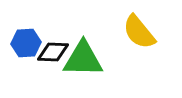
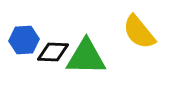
blue hexagon: moved 2 px left, 3 px up
green triangle: moved 3 px right, 2 px up
